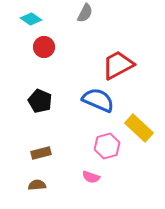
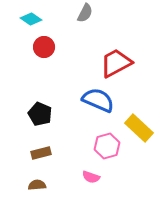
red trapezoid: moved 2 px left, 2 px up
black pentagon: moved 13 px down
